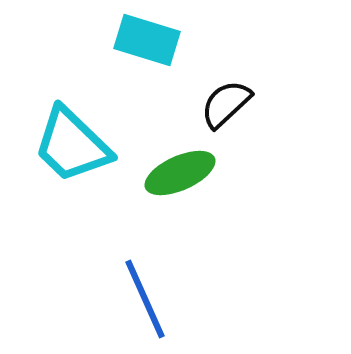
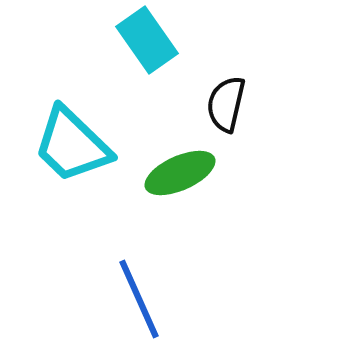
cyan rectangle: rotated 38 degrees clockwise
black semicircle: rotated 34 degrees counterclockwise
blue line: moved 6 px left
